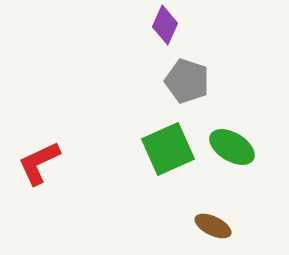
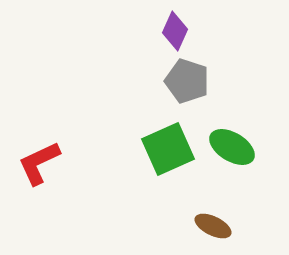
purple diamond: moved 10 px right, 6 px down
